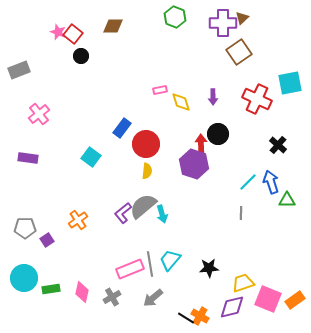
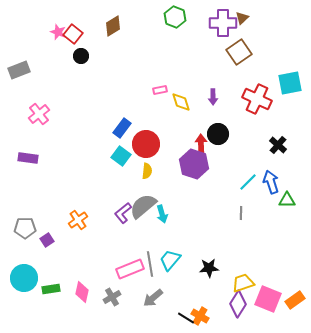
brown diamond at (113, 26): rotated 30 degrees counterclockwise
cyan square at (91, 157): moved 30 px right, 1 px up
purple diamond at (232, 307): moved 6 px right, 3 px up; rotated 44 degrees counterclockwise
